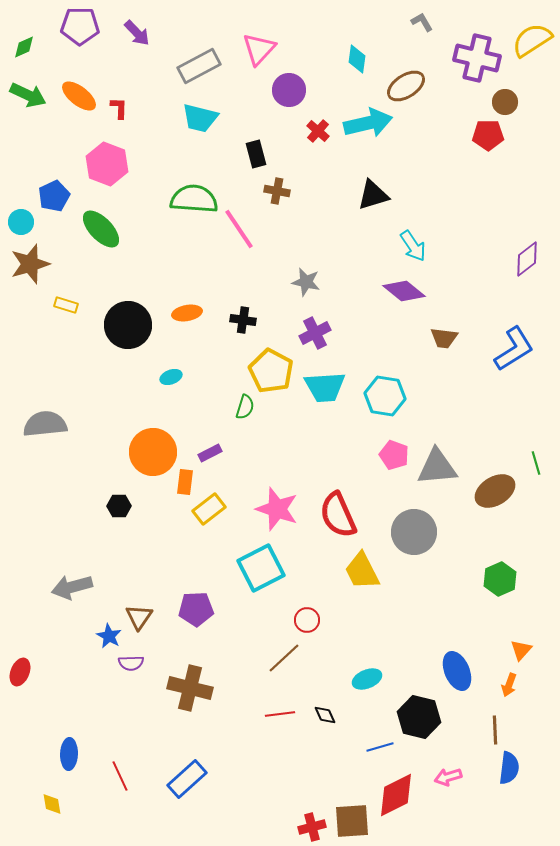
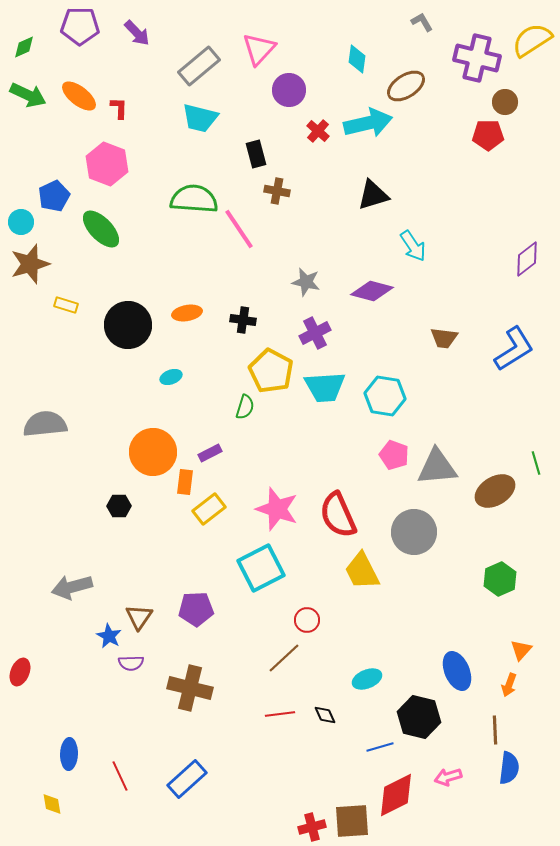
gray rectangle at (199, 66): rotated 12 degrees counterclockwise
purple diamond at (404, 291): moved 32 px left; rotated 24 degrees counterclockwise
